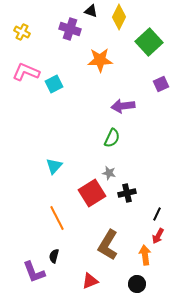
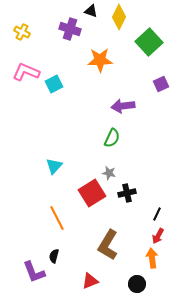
orange arrow: moved 7 px right, 3 px down
